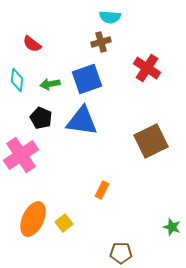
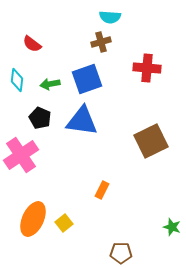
red cross: rotated 28 degrees counterclockwise
black pentagon: moved 1 px left
